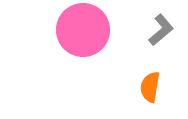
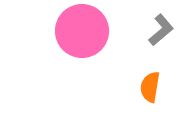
pink circle: moved 1 px left, 1 px down
